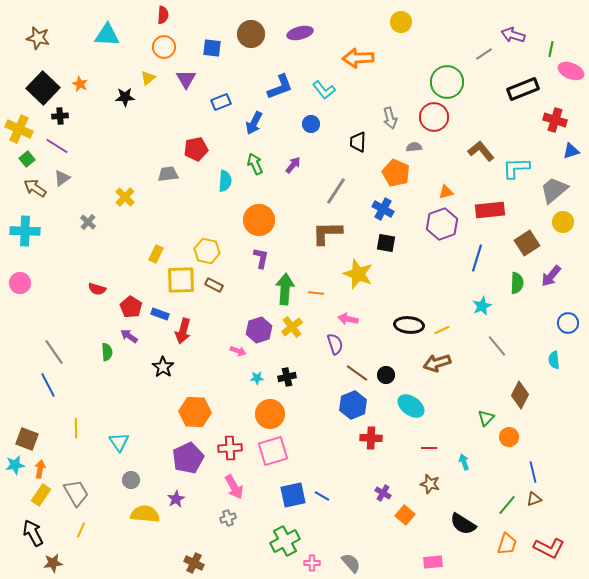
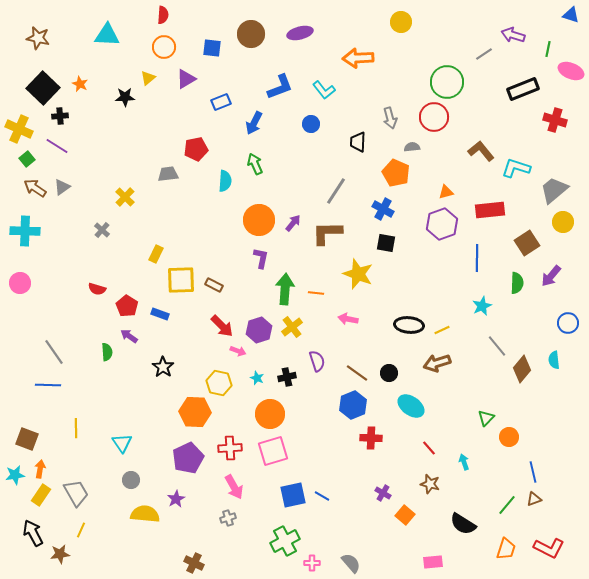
green line at (551, 49): moved 3 px left
purple triangle at (186, 79): rotated 30 degrees clockwise
gray semicircle at (414, 147): moved 2 px left
blue triangle at (571, 151): moved 136 px up; rotated 36 degrees clockwise
purple arrow at (293, 165): moved 58 px down
cyan L-shape at (516, 168): rotated 20 degrees clockwise
gray triangle at (62, 178): moved 9 px down
gray cross at (88, 222): moved 14 px right, 8 px down
yellow hexagon at (207, 251): moved 12 px right, 132 px down
blue line at (477, 258): rotated 16 degrees counterclockwise
red pentagon at (131, 307): moved 4 px left, 1 px up
red arrow at (183, 331): moved 39 px right, 5 px up; rotated 60 degrees counterclockwise
purple semicircle at (335, 344): moved 18 px left, 17 px down
black circle at (386, 375): moved 3 px right, 2 px up
cyan star at (257, 378): rotated 24 degrees clockwise
blue line at (48, 385): rotated 60 degrees counterclockwise
brown diamond at (520, 395): moved 2 px right, 26 px up; rotated 12 degrees clockwise
cyan triangle at (119, 442): moved 3 px right, 1 px down
red line at (429, 448): rotated 49 degrees clockwise
cyan star at (15, 465): moved 10 px down
orange trapezoid at (507, 544): moved 1 px left, 5 px down
brown star at (53, 563): moved 7 px right, 9 px up
